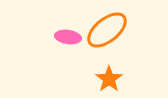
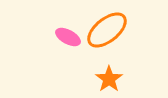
pink ellipse: rotated 20 degrees clockwise
